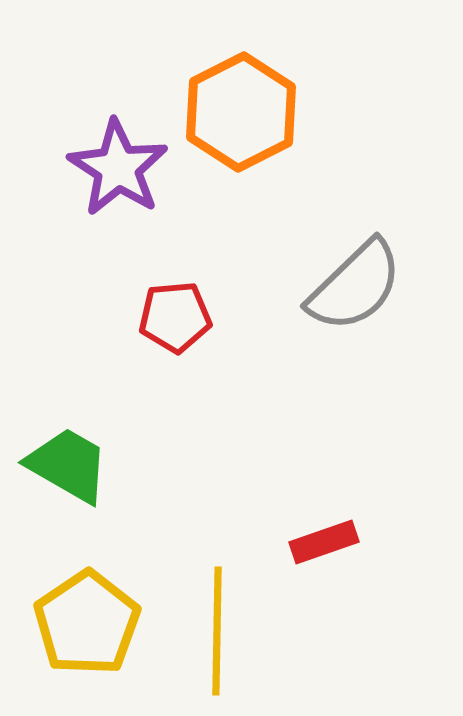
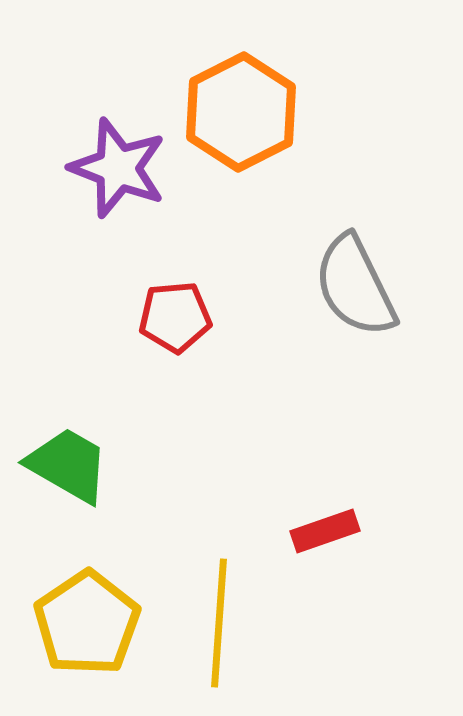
purple star: rotated 12 degrees counterclockwise
gray semicircle: rotated 108 degrees clockwise
red rectangle: moved 1 px right, 11 px up
yellow line: moved 2 px right, 8 px up; rotated 3 degrees clockwise
